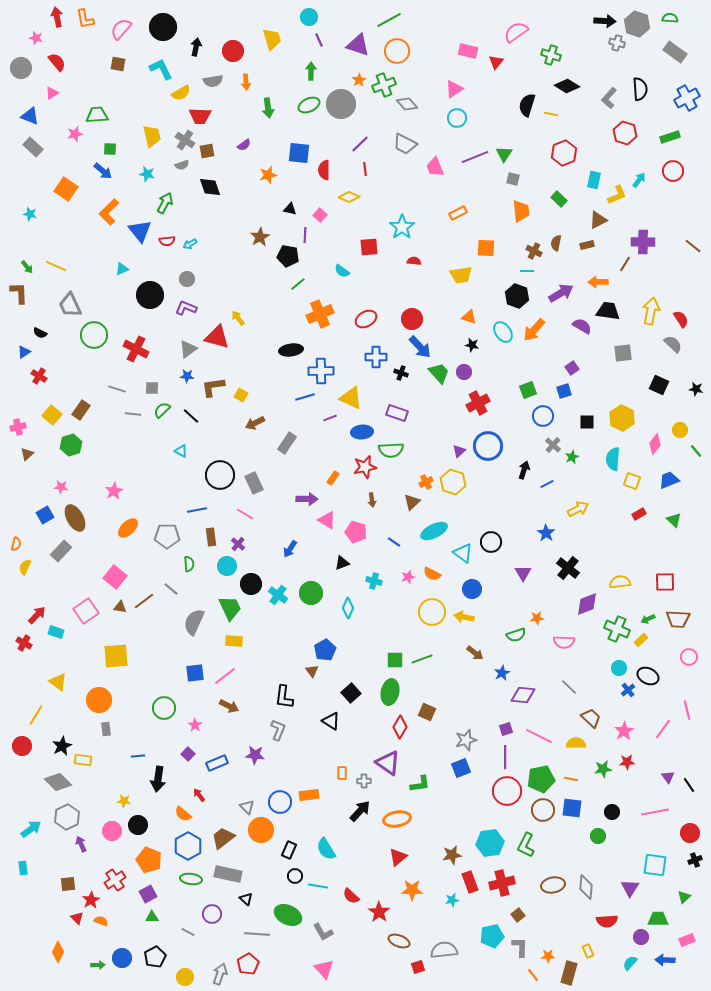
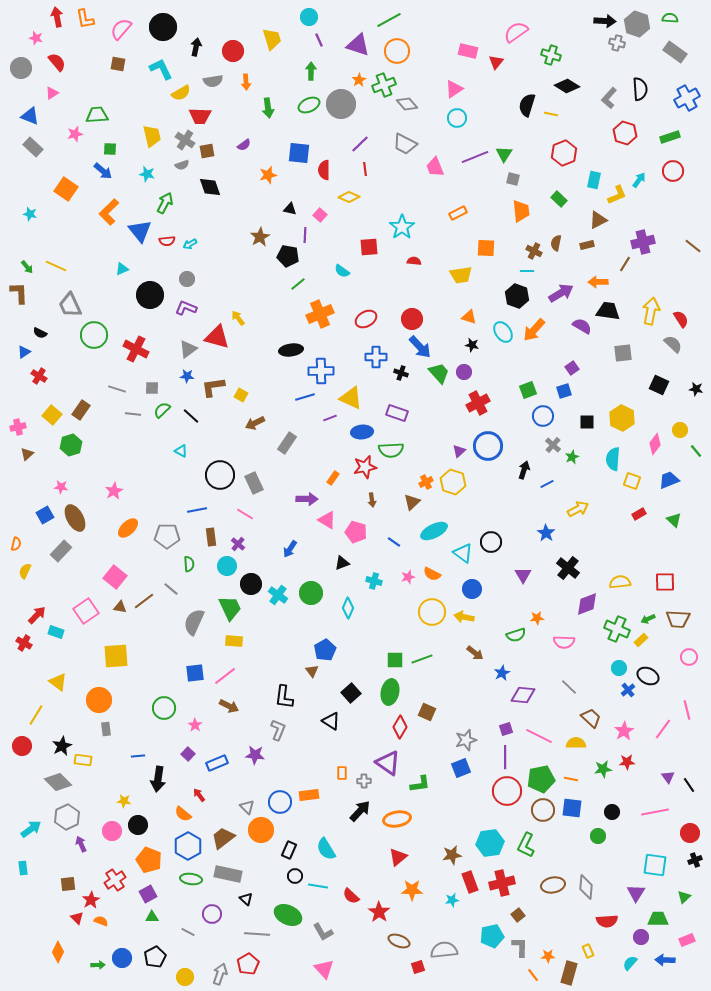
purple cross at (643, 242): rotated 15 degrees counterclockwise
yellow semicircle at (25, 567): moved 4 px down
purple triangle at (523, 573): moved 2 px down
purple triangle at (630, 888): moved 6 px right, 5 px down
